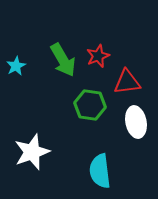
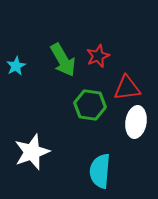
red triangle: moved 6 px down
white ellipse: rotated 20 degrees clockwise
cyan semicircle: rotated 12 degrees clockwise
